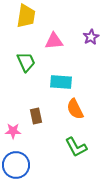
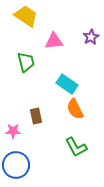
yellow trapezoid: rotated 65 degrees counterclockwise
green trapezoid: rotated 10 degrees clockwise
cyan rectangle: moved 6 px right, 2 px down; rotated 30 degrees clockwise
